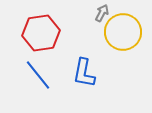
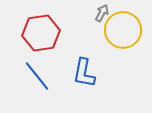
yellow circle: moved 2 px up
blue line: moved 1 px left, 1 px down
